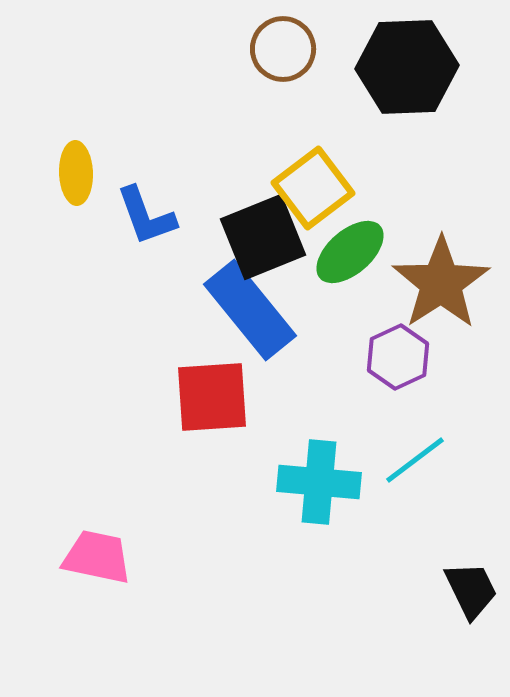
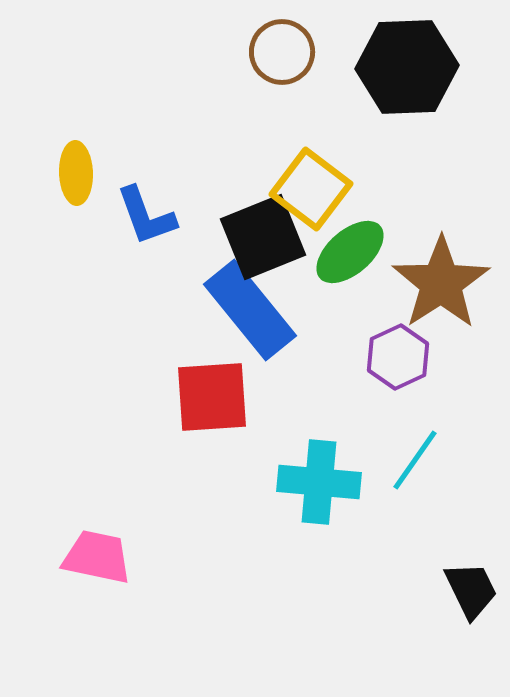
brown circle: moved 1 px left, 3 px down
yellow square: moved 2 px left, 1 px down; rotated 16 degrees counterclockwise
cyan line: rotated 18 degrees counterclockwise
